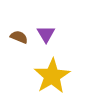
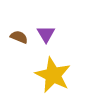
yellow star: moved 1 px right, 1 px up; rotated 15 degrees counterclockwise
